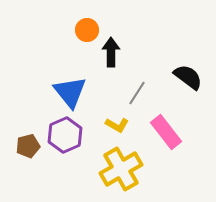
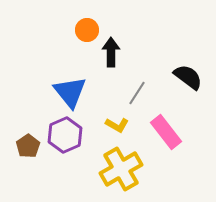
brown pentagon: rotated 20 degrees counterclockwise
